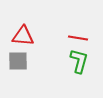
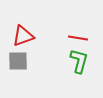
red triangle: rotated 25 degrees counterclockwise
